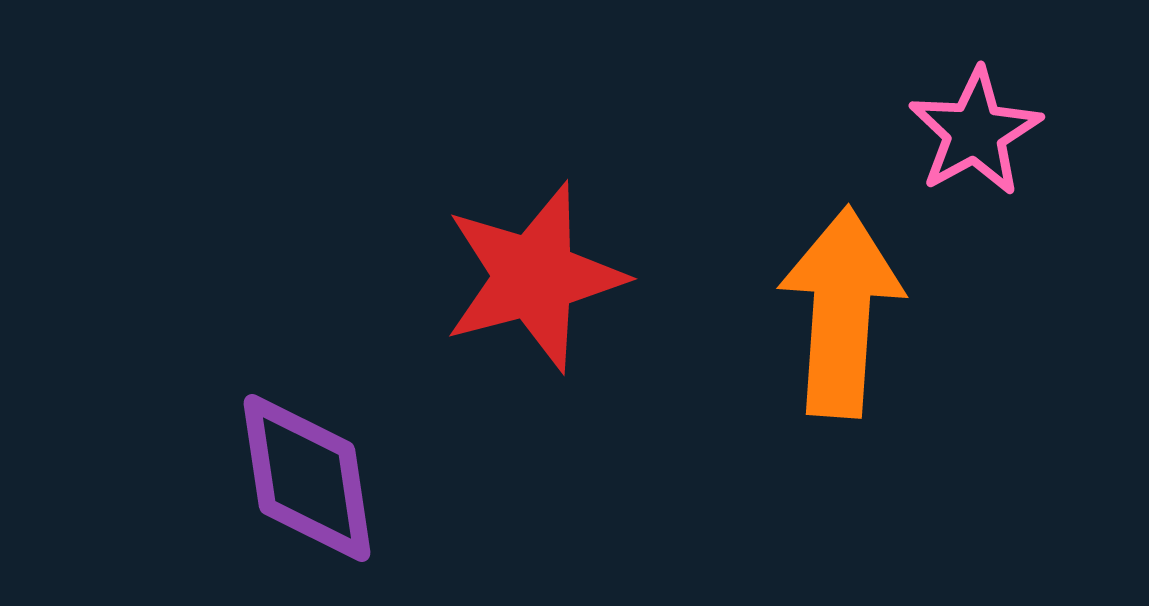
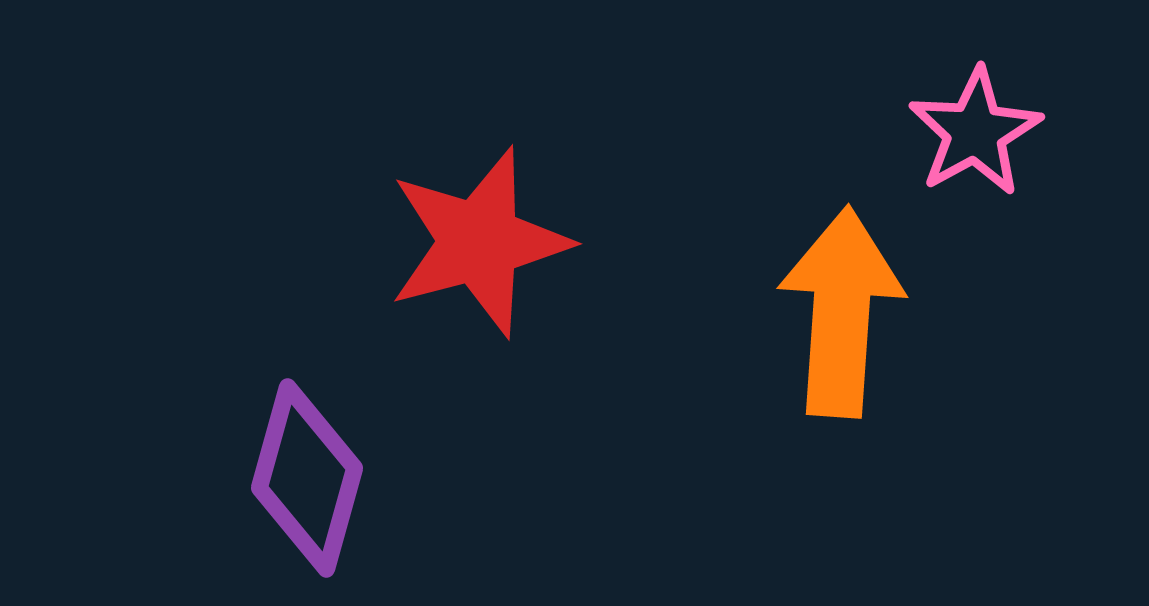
red star: moved 55 px left, 35 px up
purple diamond: rotated 24 degrees clockwise
